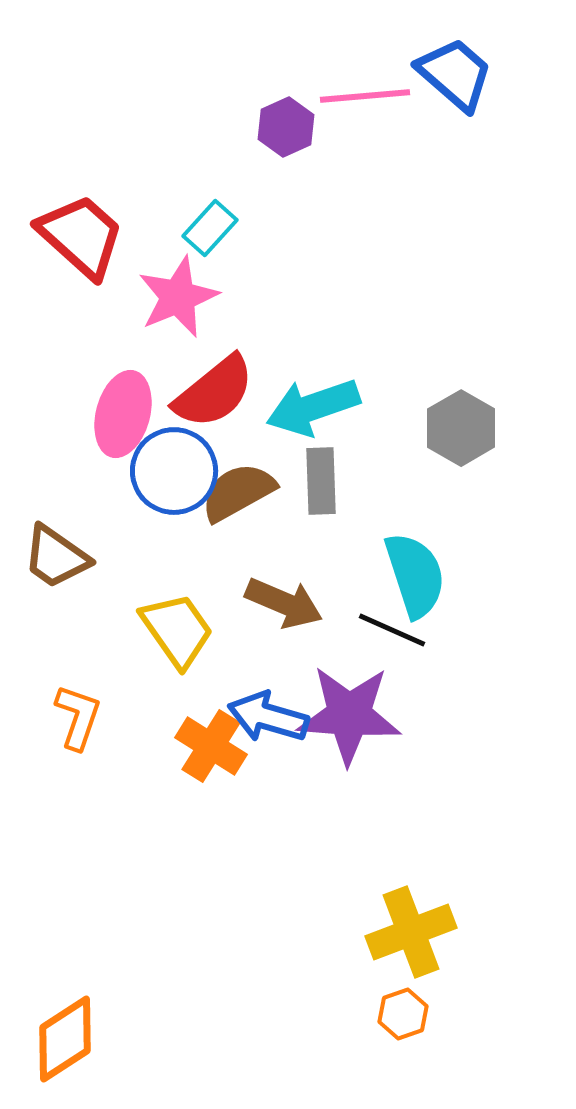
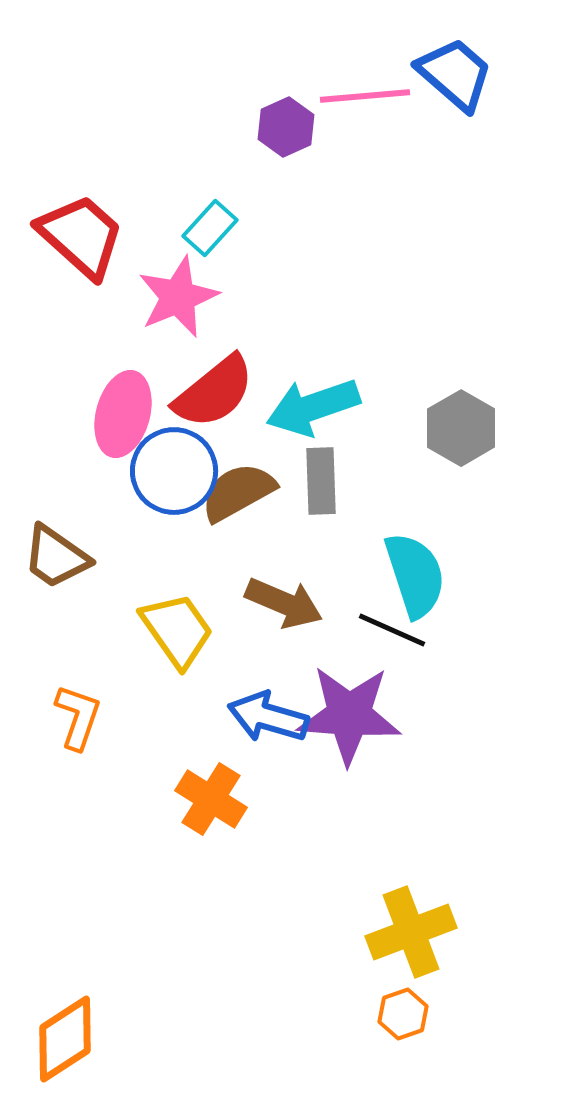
orange cross: moved 53 px down
